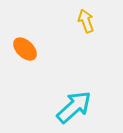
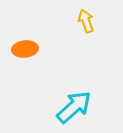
orange ellipse: rotated 50 degrees counterclockwise
